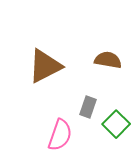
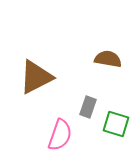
brown semicircle: moved 1 px up
brown triangle: moved 9 px left, 11 px down
green square: rotated 28 degrees counterclockwise
